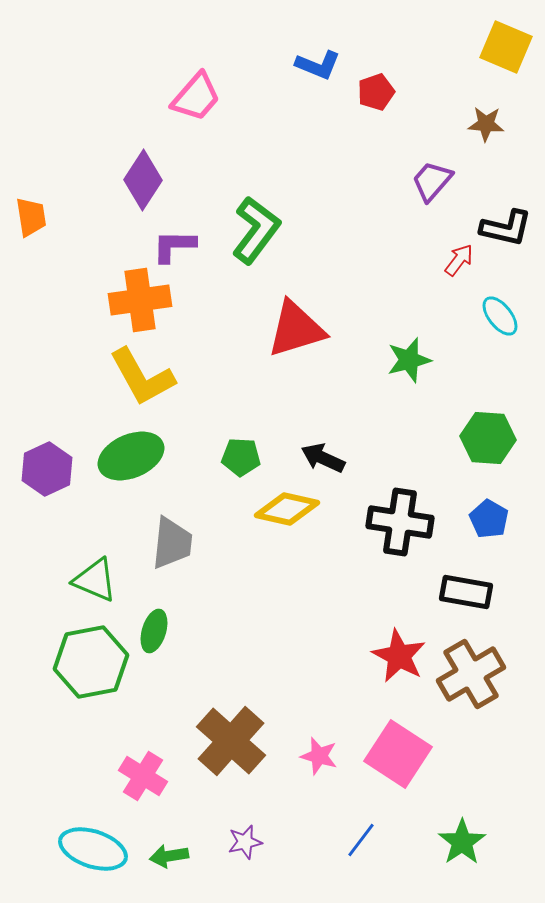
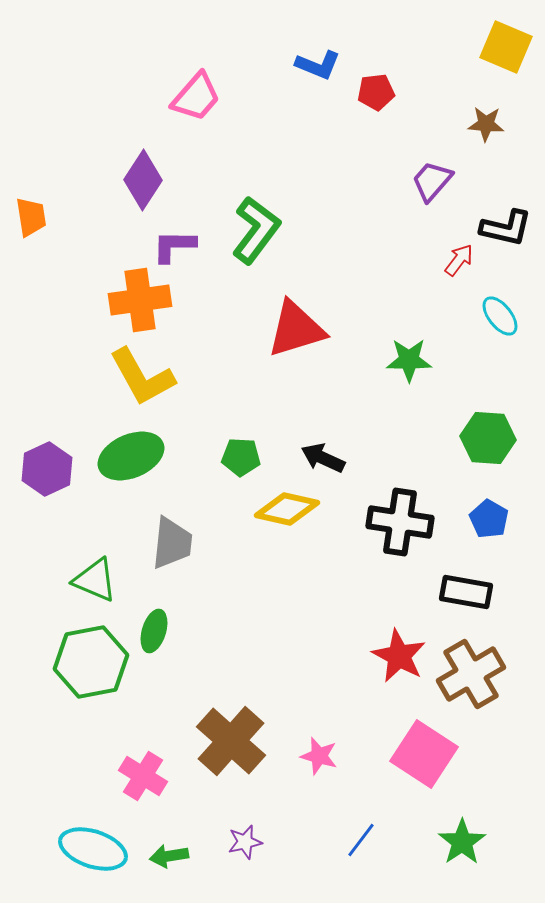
red pentagon at (376, 92): rotated 12 degrees clockwise
green star at (409, 360): rotated 15 degrees clockwise
pink square at (398, 754): moved 26 px right
